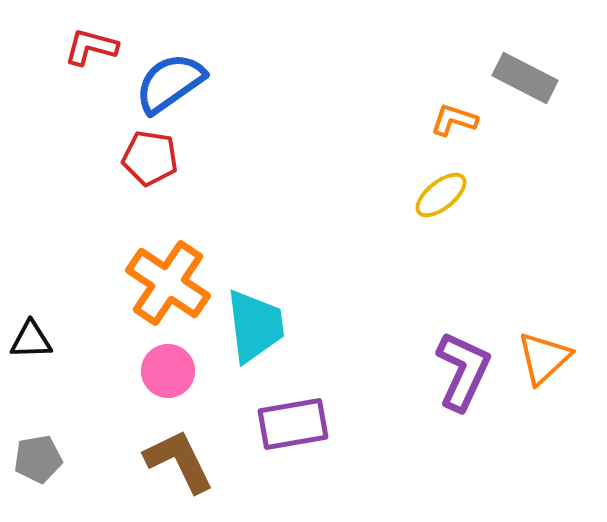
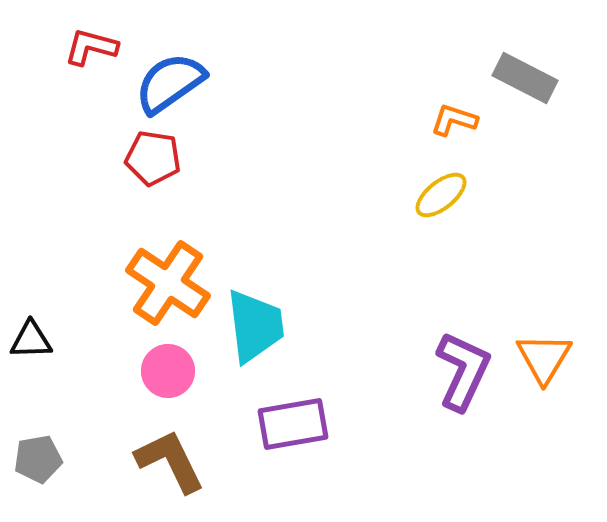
red pentagon: moved 3 px right
orange triangle: rotated 16 degrees counterclockwise
brown L-shape: moved 9 px left
